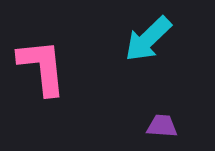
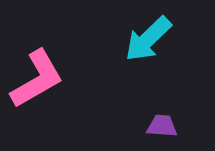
pink L-shape: moved 5 px left, 12 px down; rotated 66 degrees clockwise
